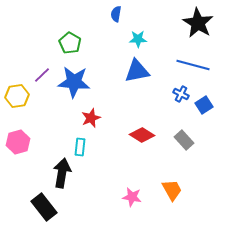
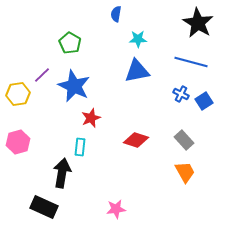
blue line: moved 2 px left, 3 px up
blue star: moved 4 px down; rotated 20 degrees clockwise
yellow hexagon: moved 1 px right, 2 px up
blue square: moved 4 px up
red diamond: moved 6 px left, 5 px down; rotated 15 degrees counterclockwise
orange trapezoid: moved 13 px right, 18 px up
pink star: moved 16 px left, 12 px down; rotated 18 degrees counterclockwise
black rectangle: rotated 28 degrees counterclockwise
